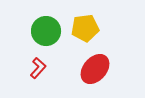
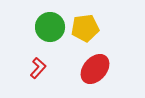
green circle: moved 4 px right, 4 px up
